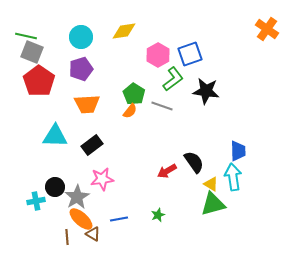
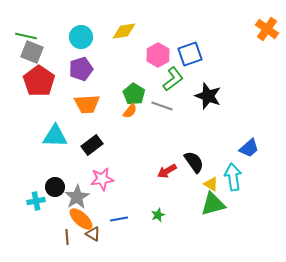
black star: moved 2 px right, 5 px down; rotated 12 degrees clockwise
blue trapezoid: moved 11 px right, 3 px up; rotated 50 degrees clockwise
